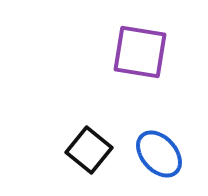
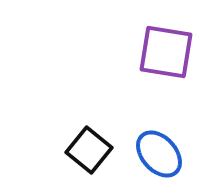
purple square: moved 26 px right
